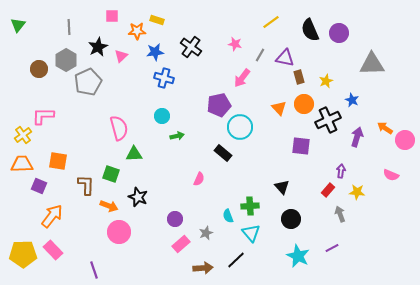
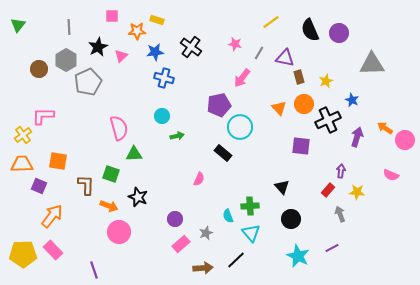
gray line at (260, 55): moved 1 px left, 2 px up
